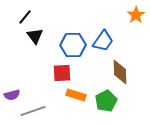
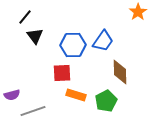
orange star: moved 2 px right, 3 px up
